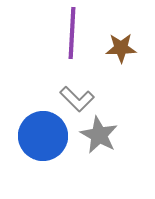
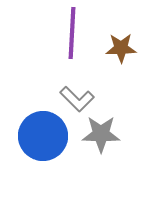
gray star: moved 2 px right, 1 px up; rotated 27 degrees counterclockwise
